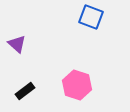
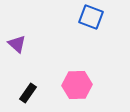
pink hexagon: rotated 20 degrees counterclockwise
black rectangle: moved 3 px right, 2 px down; rotated 18 degrees counterclockwise
